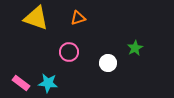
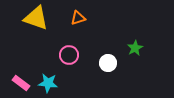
pink circle: moved 3 px down
